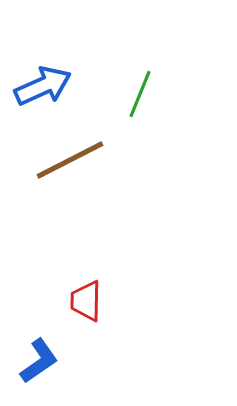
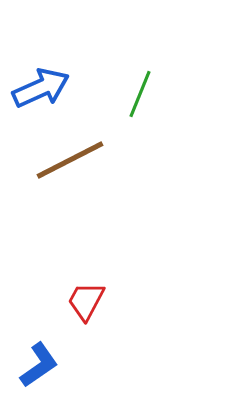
blue arrow: moved 2 px left, 2 px down
red trapezoid: rotated 27 degrees clockwise
blue L-shape: moved 4 px down
